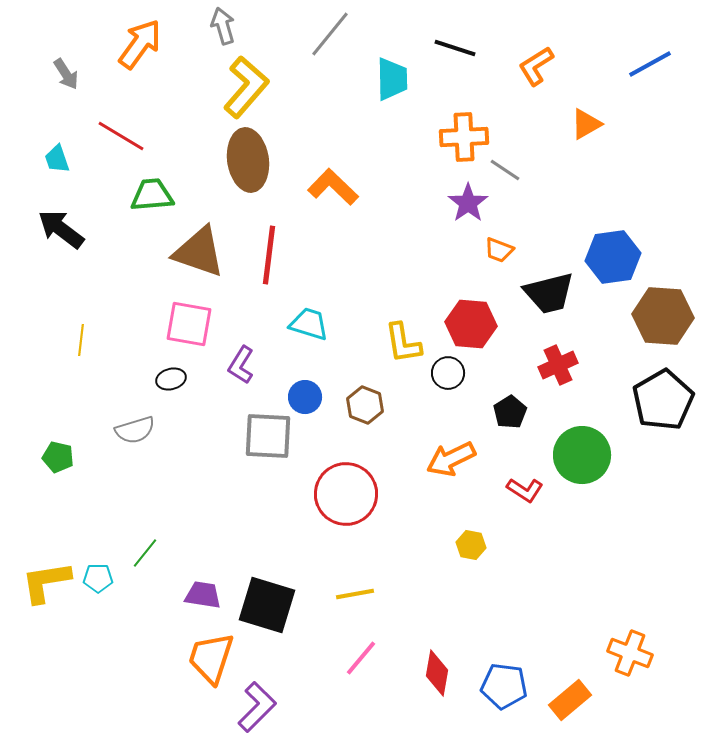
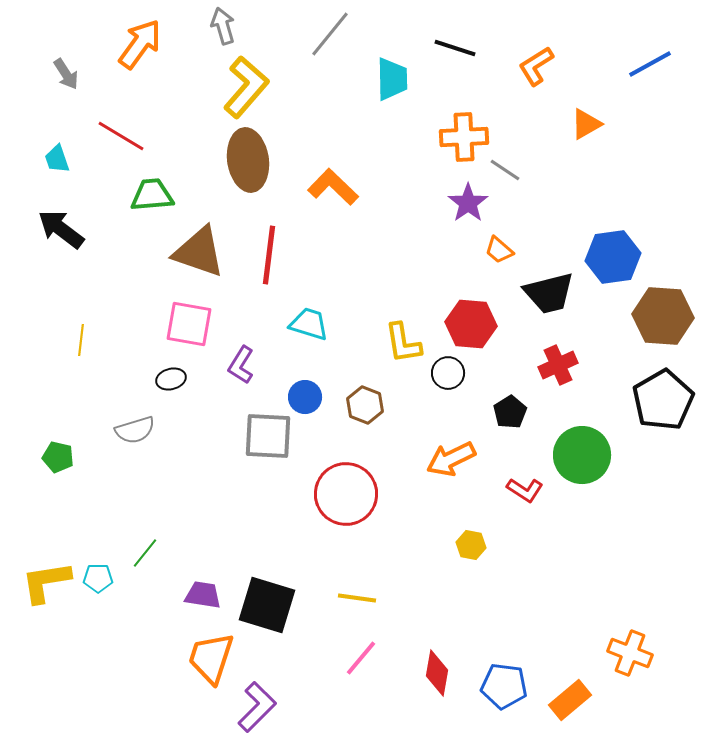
orange trapezoid at (499, 250): rotated 20 degrees clockwise
yellow line at (355, 594): moved 2 px right, 4 px down; rotated 18 degrees clockwise
